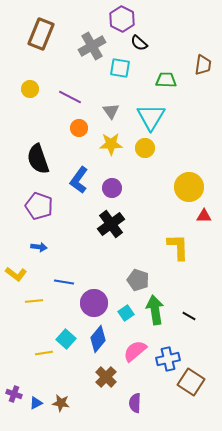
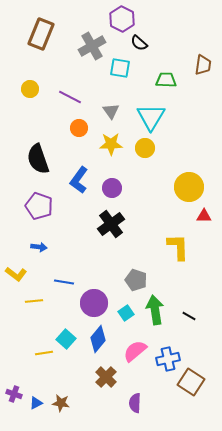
gray pentagon at (138, 280): moved 2 px left
